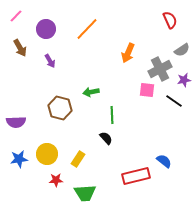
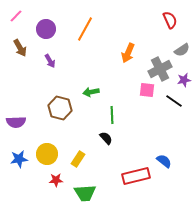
orange line: moved 2 px left; rotated 15 degrees counterclockwise
